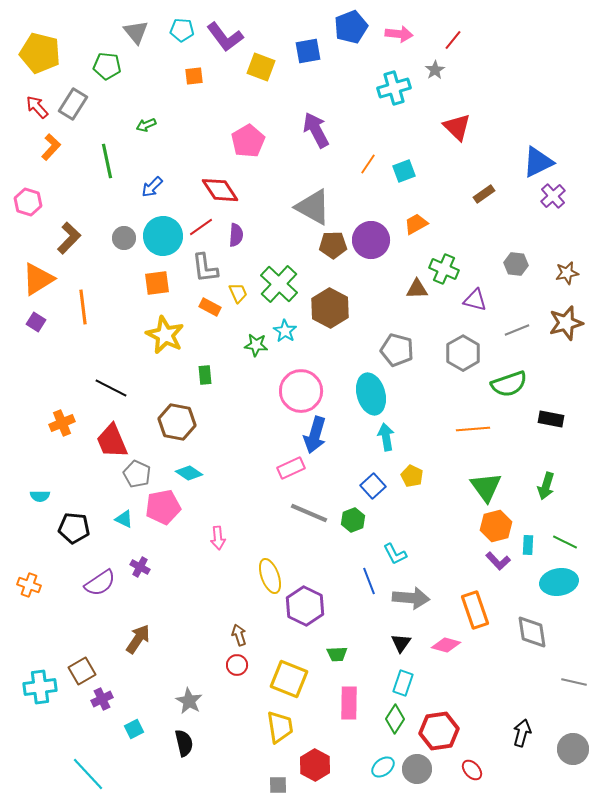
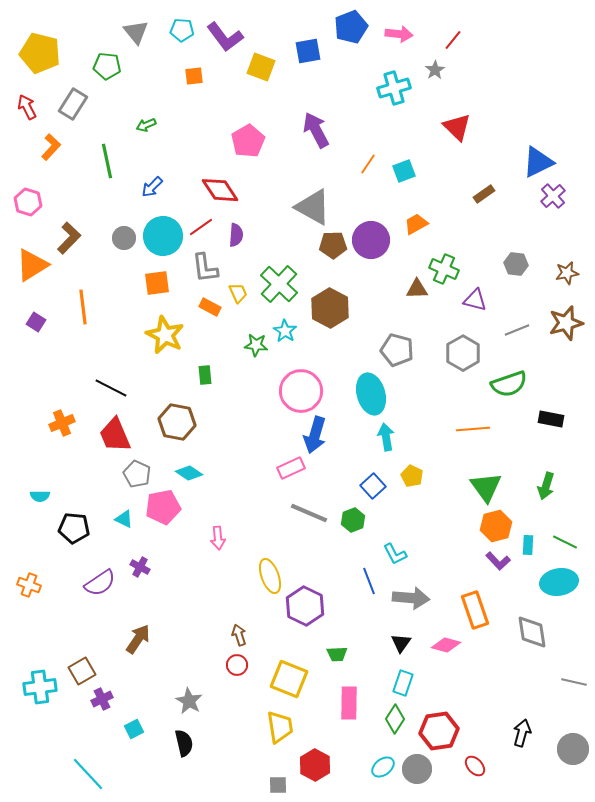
red arrow at (37, 107): moved 10 px left; rotated 15 degrees clockwise
orange triangle at (38, 279): moved 6 px left, 14 px up
red trapezoid at (112, 441): moved 3 px right, 6 px up
red ellipse at (472, 770): moved 3 px right, 4 px up
